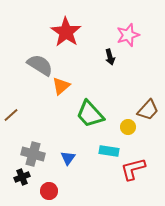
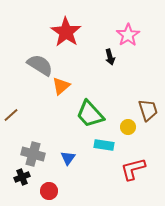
pink star: rotated 15 degrees counterclockwise
brown trapezoid: rotated 60 degrees counterclockwise
cyan rectangle: moved 5 px left, 6 px up
